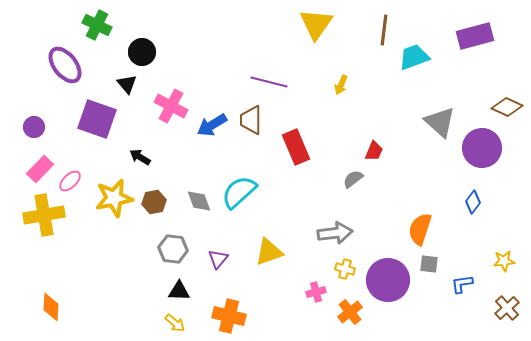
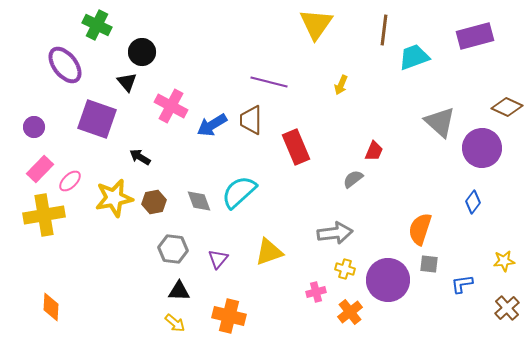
black triangle at (127, 84): moved 2 px up
